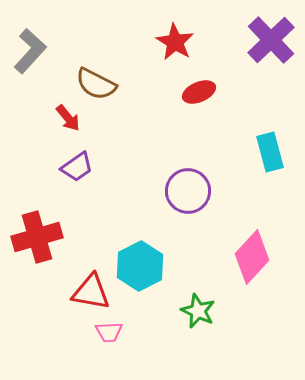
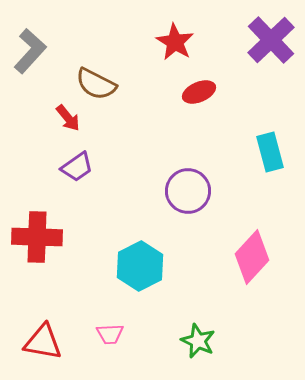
red cross: rotated 18 degrees clockwise
red triangle: moved 48 px left, 50 px down
green star: moved 30 px down
pink trapezoid: moved 1 px right, 2 px down
